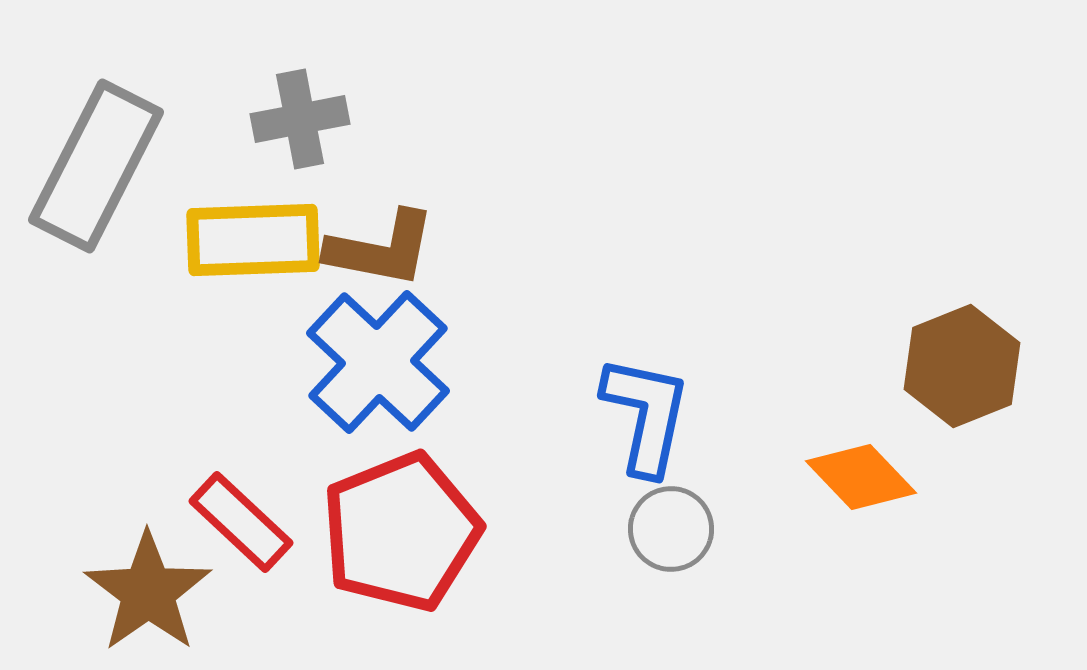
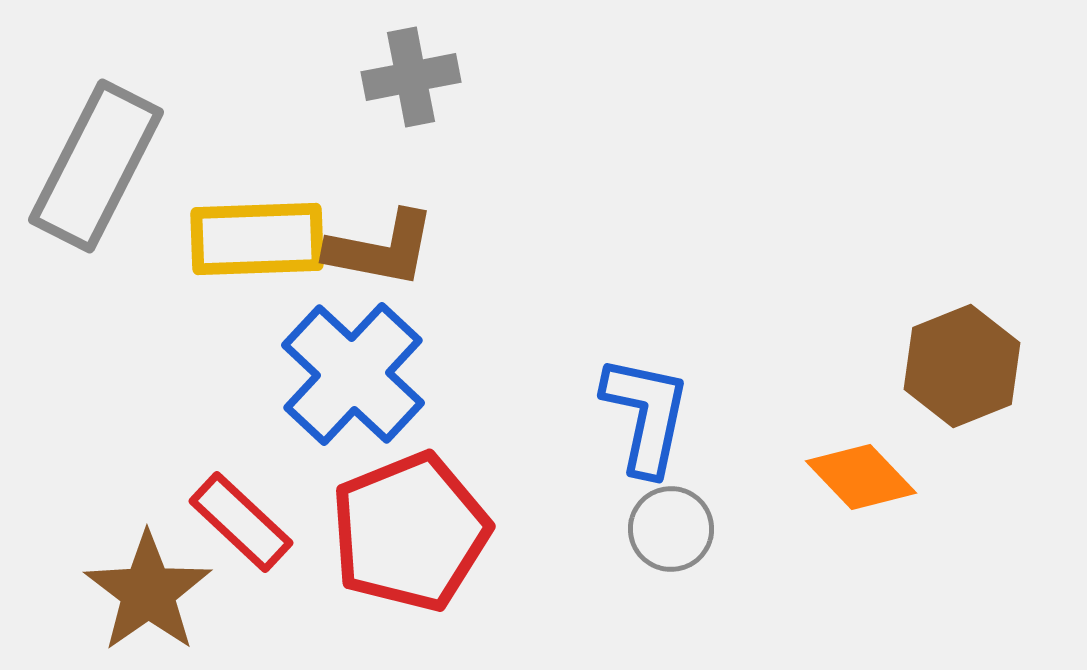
gray cross: moved 111 px right, 42 px up
yellow rectangle: moved 4 px right, 1 px up
blue cross: moved 25 px left, 12 px down
red pentagon: moved 9 px right
